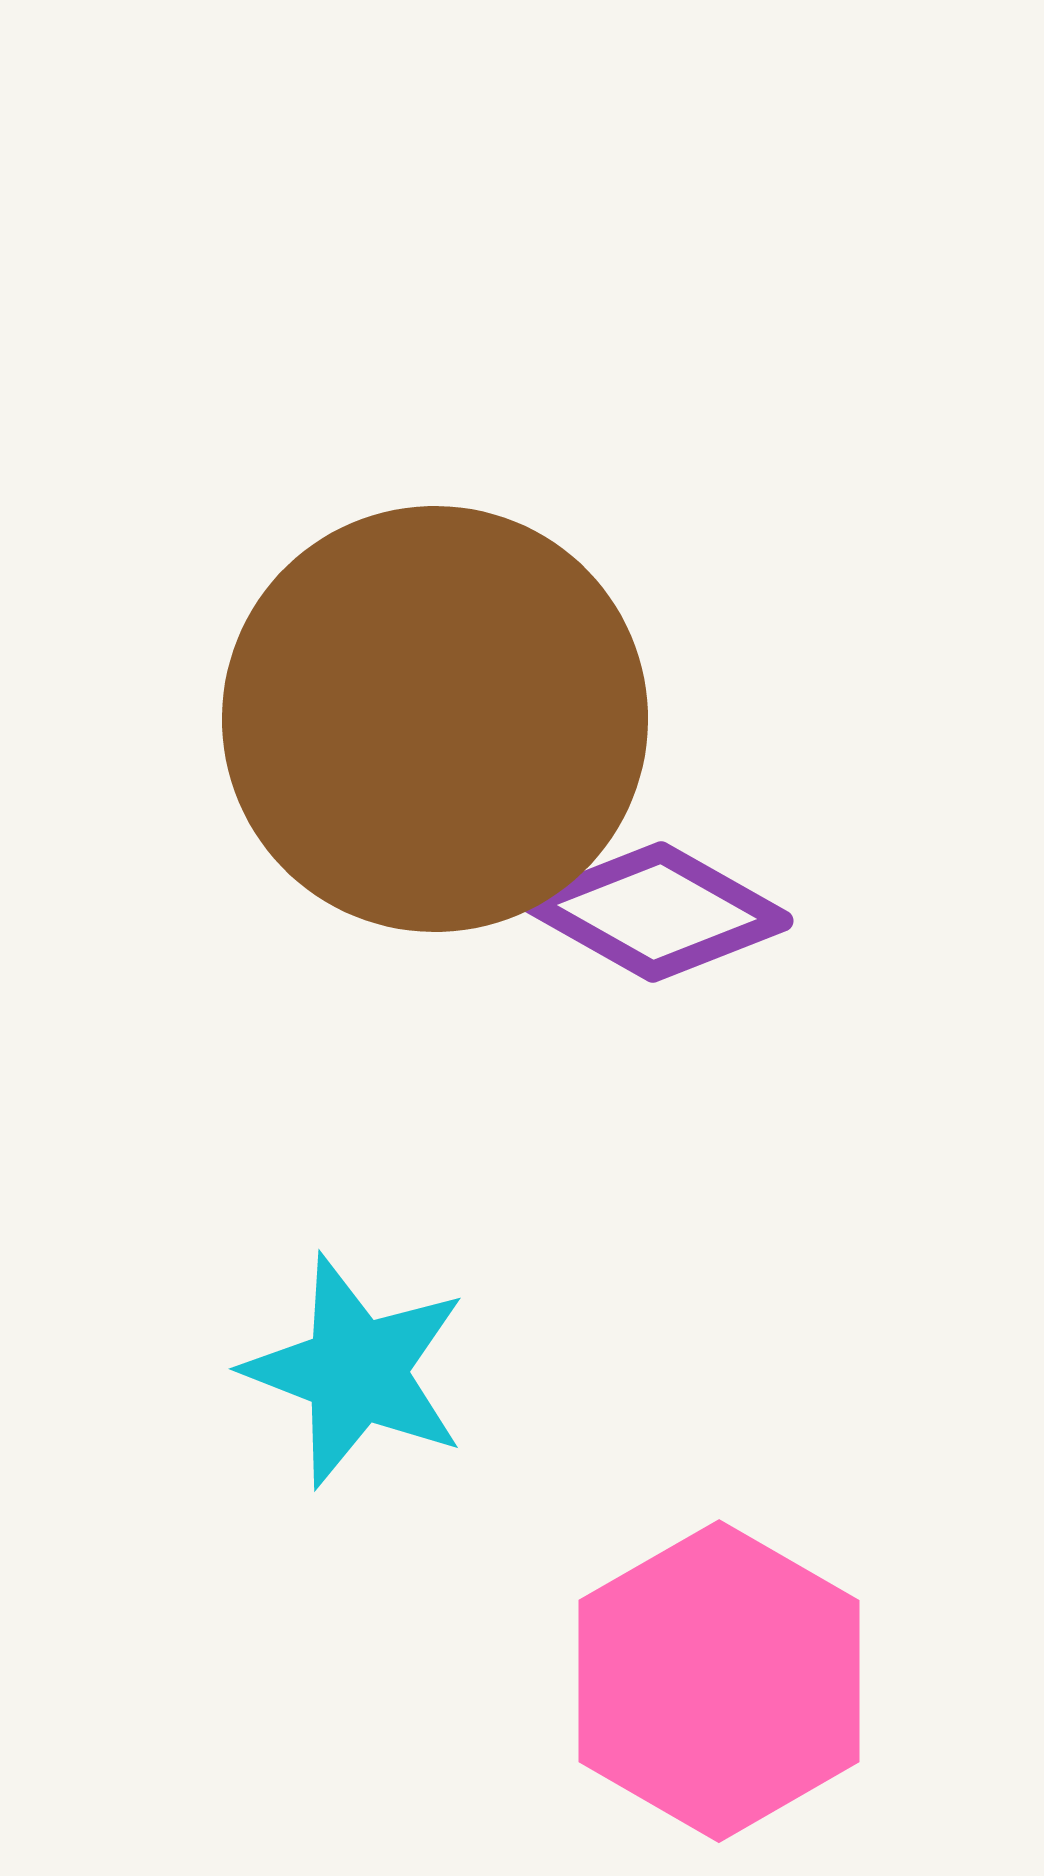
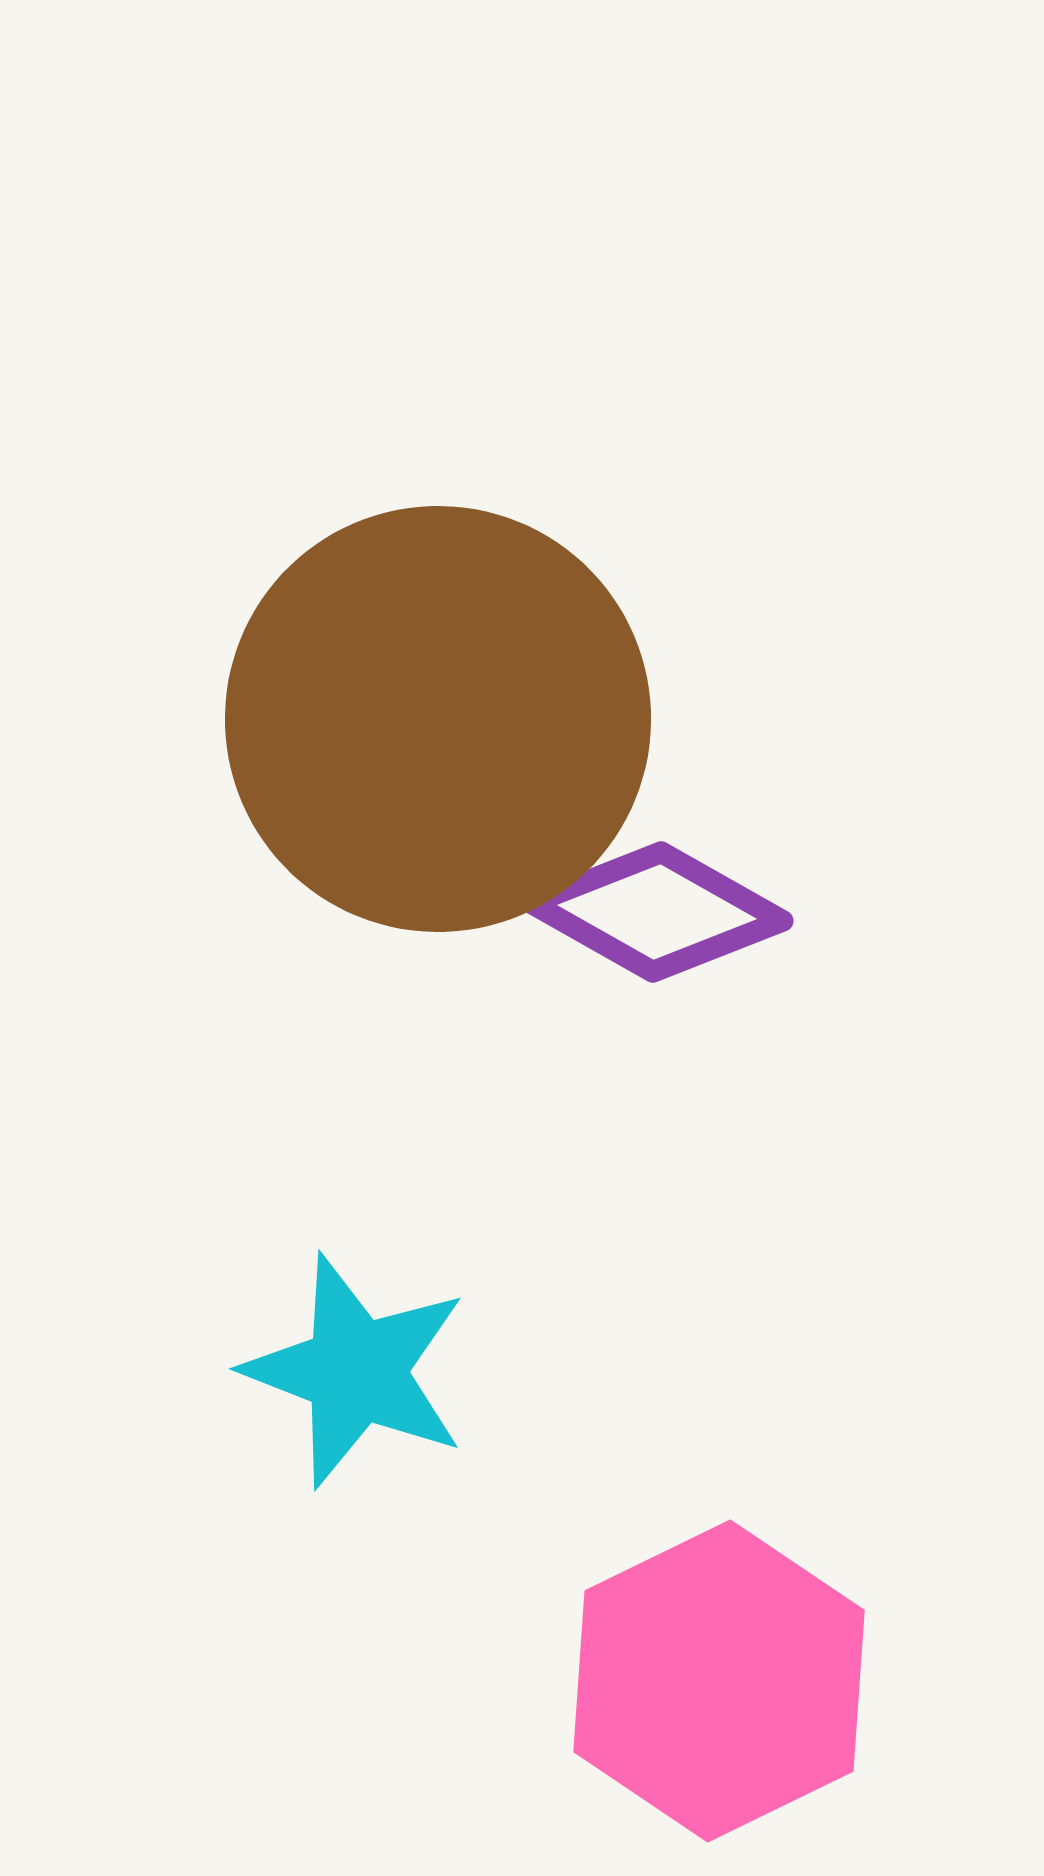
brown circle: moved 3 px right
pink hexagon: rotated 4 degrees clockwise
